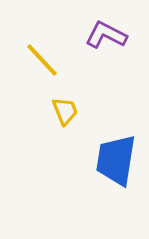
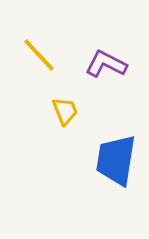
purple L-shape: moved 29 px down
yellow line: moved 3 px left, 5 px up
